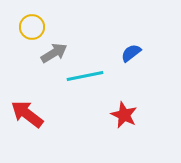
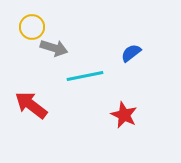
gray arrow: moved 5 px up; rotated 48 degrees clockwise
red arrow: moved 4 px right, 9 px up
